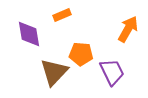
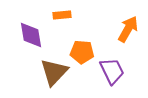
orange rectangle: rotated 18 degrees clockwise
purple diamond: moved 2 px right, 1 px down
orange pentagon: moved 1 px right, 2 px up
purple trapezoid: moved 1 px up
